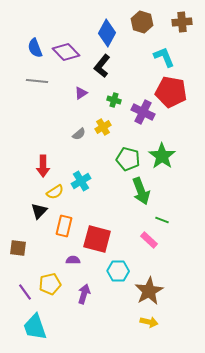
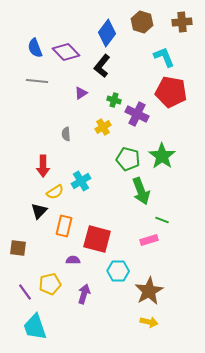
blue diamond: rotated 8 degrees clockwise
purple cross: moved 6 px left, 2 px down
gray semicircle: moved 13 px left; rotated 128 degrees clockwise
pink rectangle: rotated 60 degrees counterclockwise
